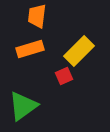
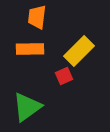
orange trapezoid: moved 1 px down
orange rectangle: rotated 16 degrees clockwise
green triangle: moved 4 px right, 1 px down
